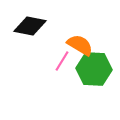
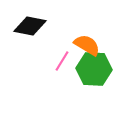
orange semicircle: moved 7 px right
